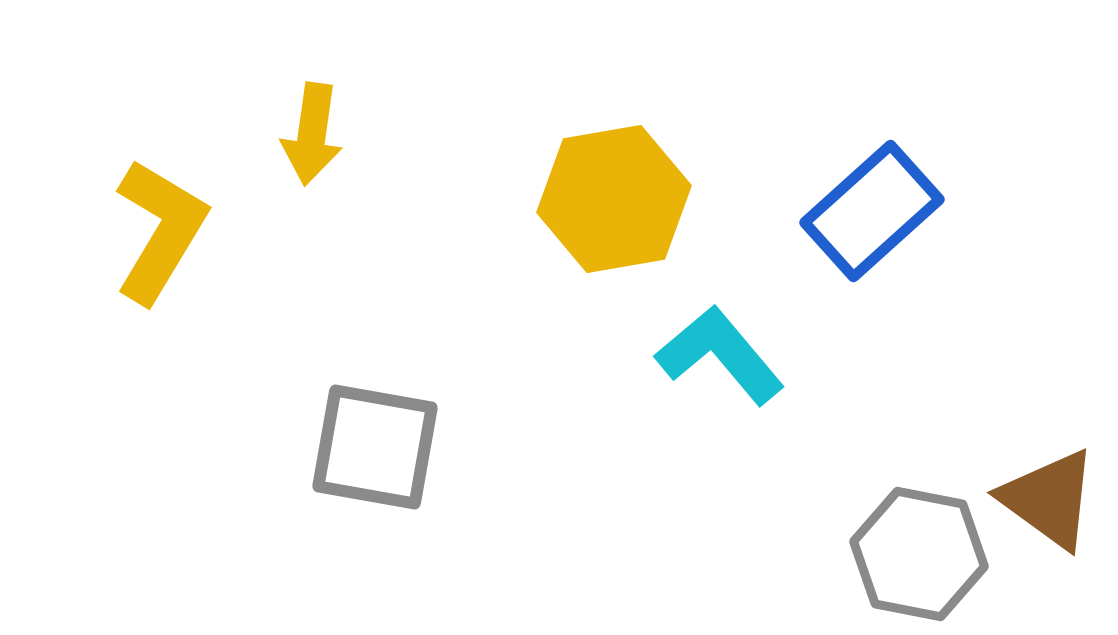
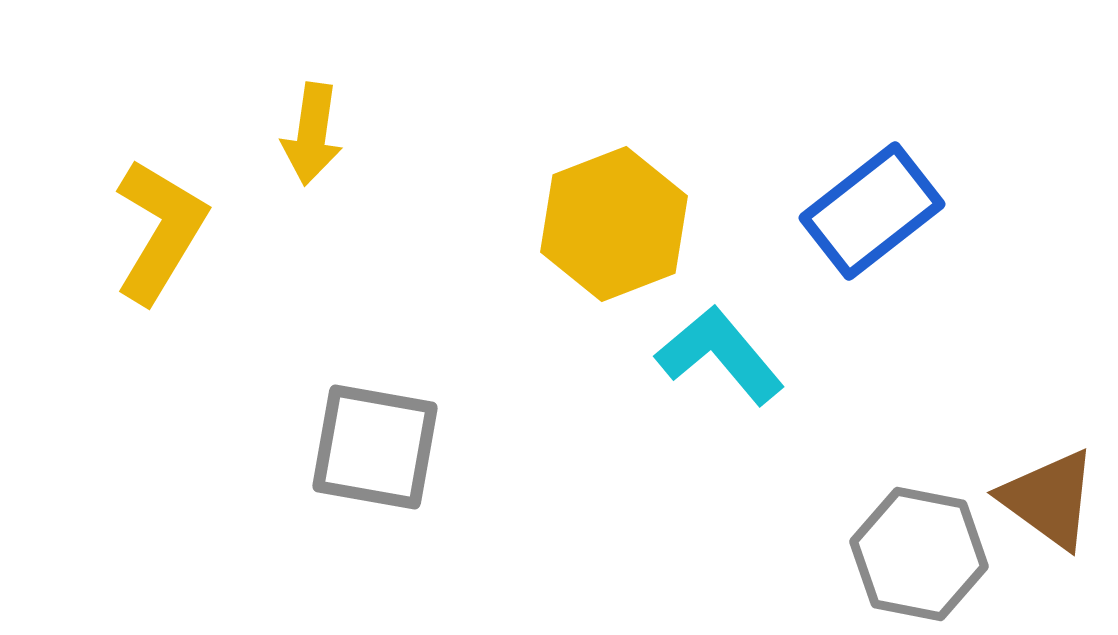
yellow hexagon: moved 25 px down; rotated 11 degrees counterclockwise
blue rectangle: rotated 4 degrees clockwise
